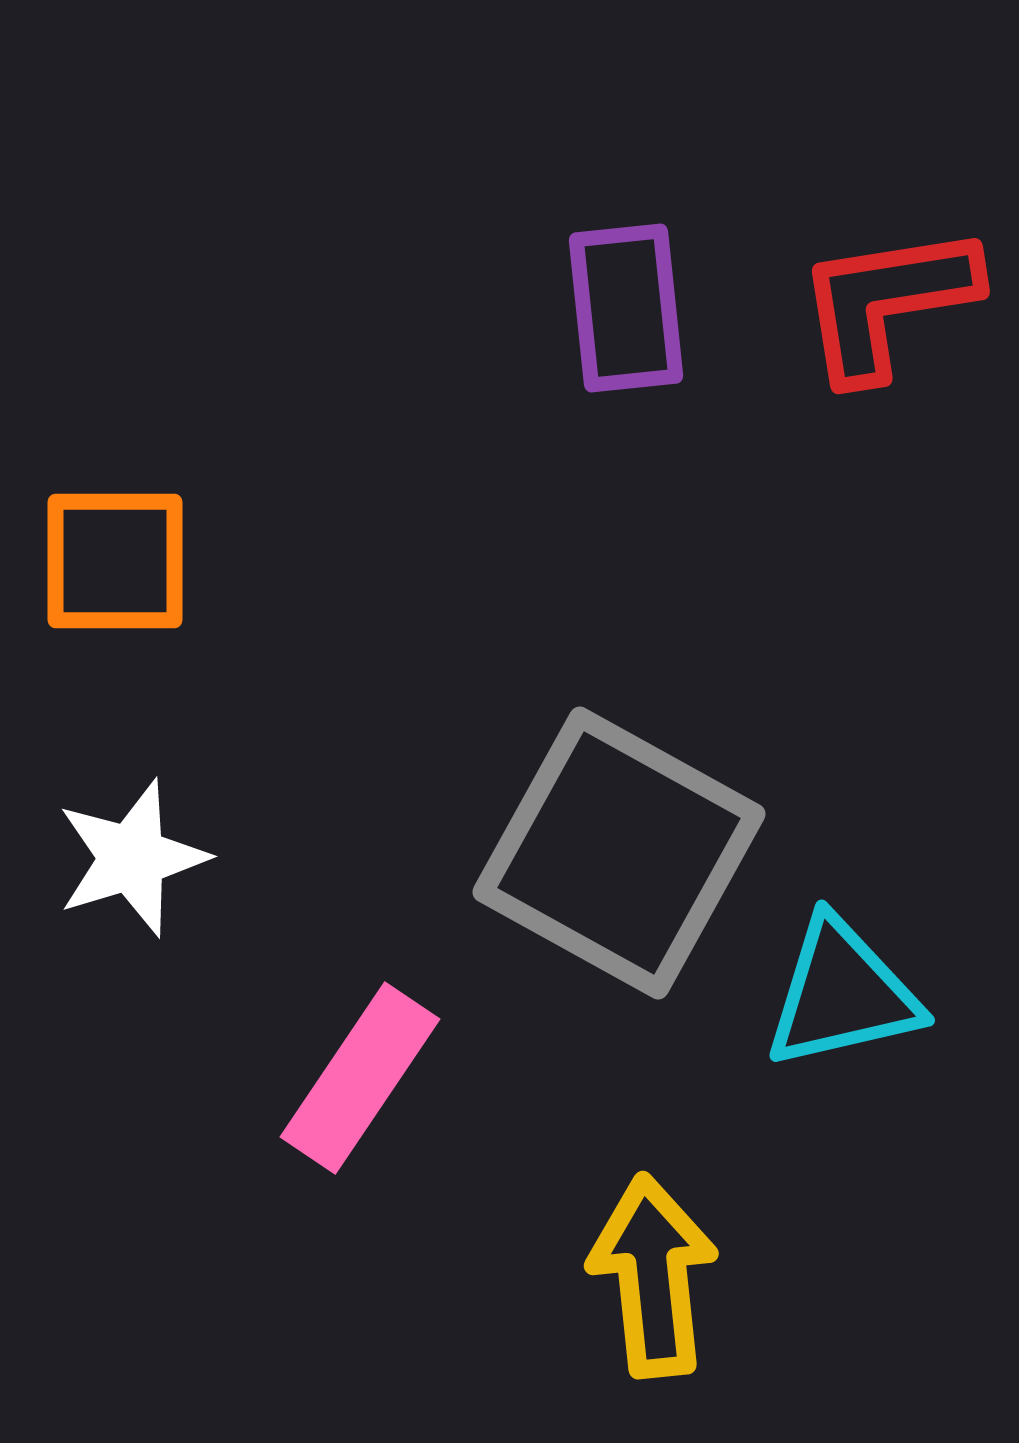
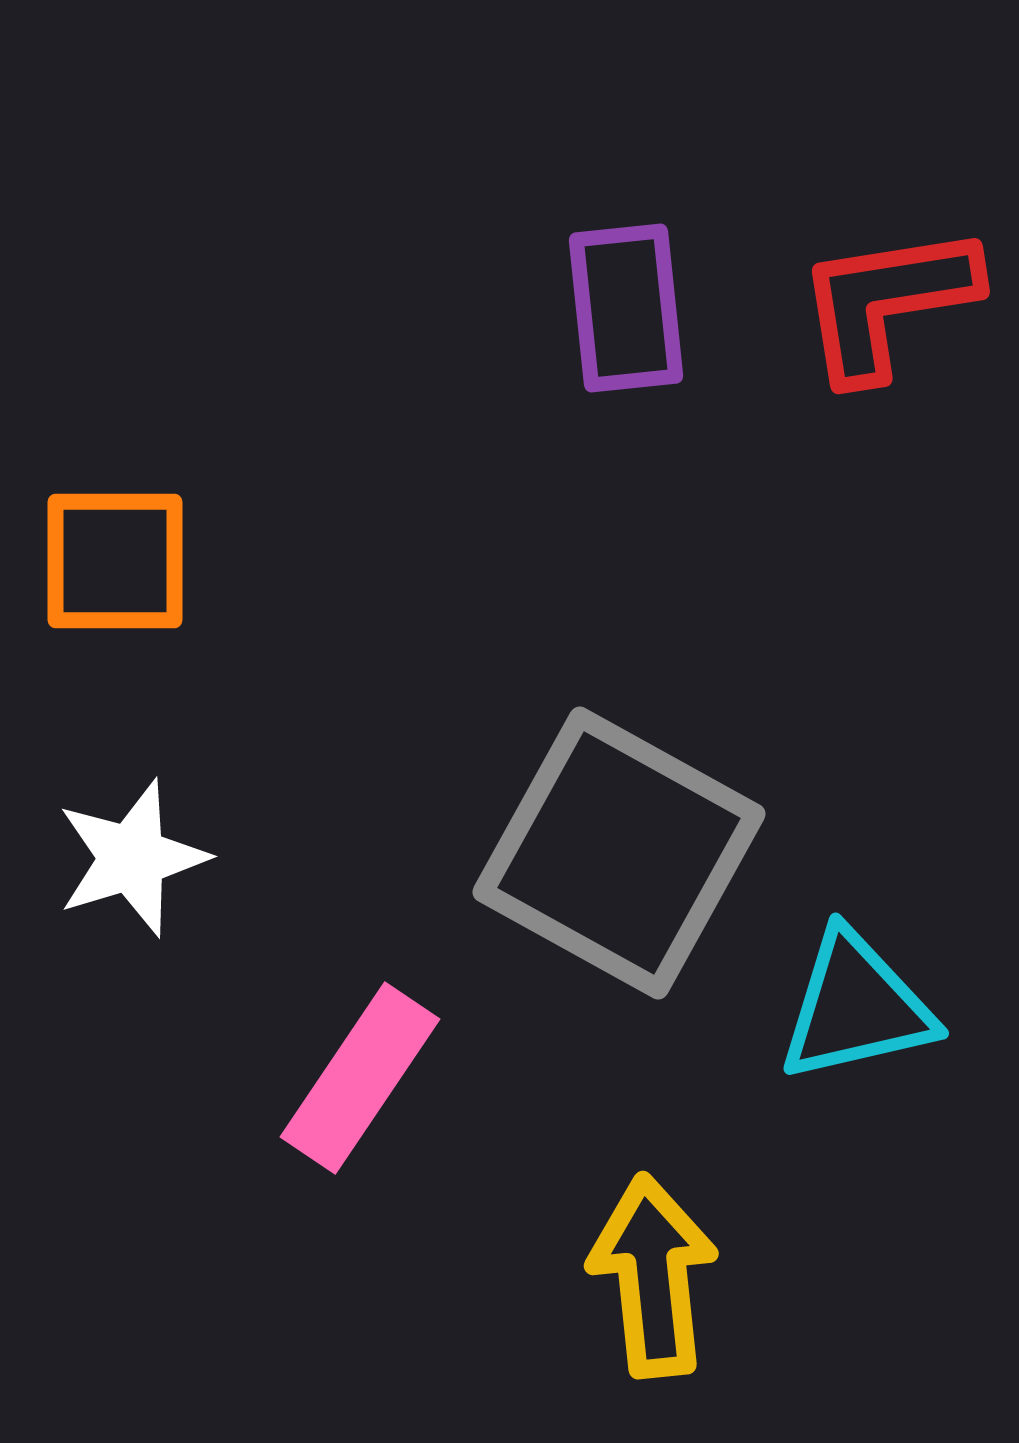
cyan triangle: moved 14 px right, 13 px down
